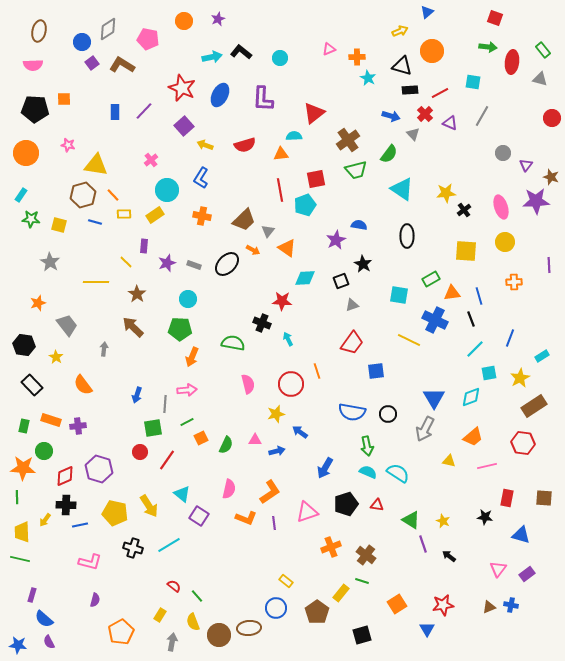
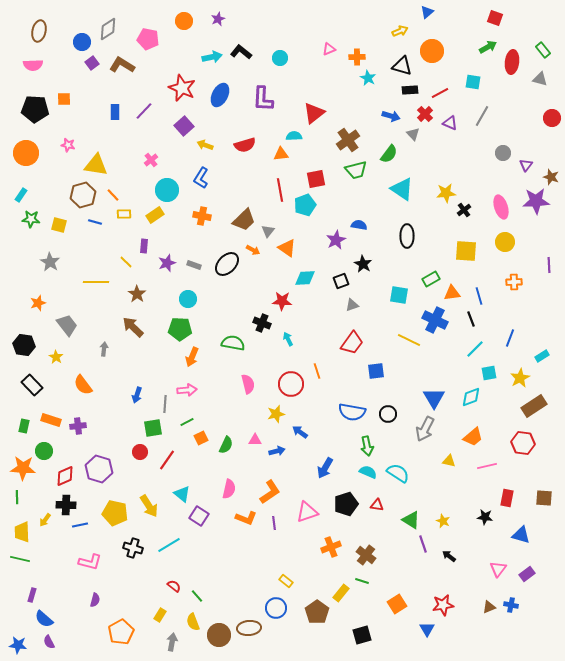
green arrow at (488, 47): rotated 36 degrees counterclockwise
